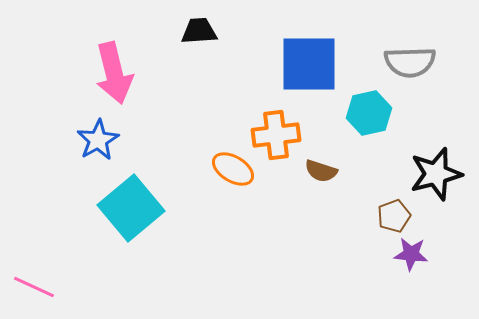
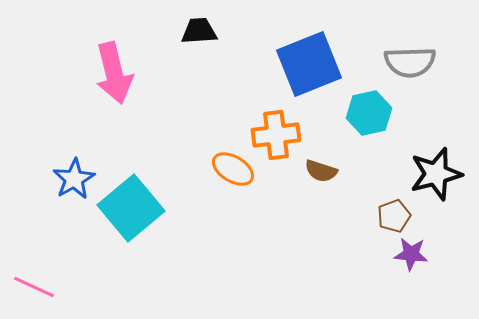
blue square: rotated 22 degrees counterclockwise
blue star: moved 24 px left, 39 px down
